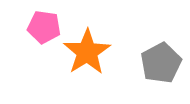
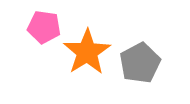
gray pentagon: moved 21 px left
